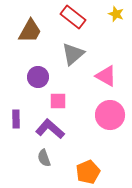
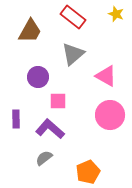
gray semicircle: rotated 72 degrees clockwise
